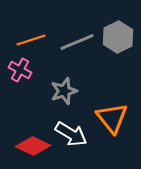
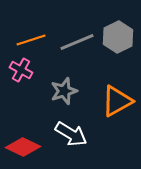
pink cross: moved 1 px right
orange triangle: moved 5 px right, 17 px up; rotated 40 degrees clockwise
red diamond: moved 10 px left, 1 px down
